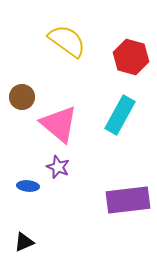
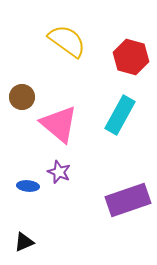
purple star: moved 1 px right, 5 px down
purple rectangle: rotated 12 degrees counterclockwise
